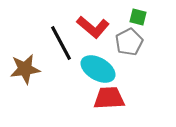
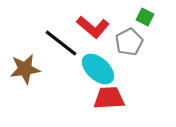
green square: moved 7 px right; rotated 12 degrees clockwise
black line: rotated 24 degrees counterclockwise
cyan ellipse: rotated 12 degrees clockwise
